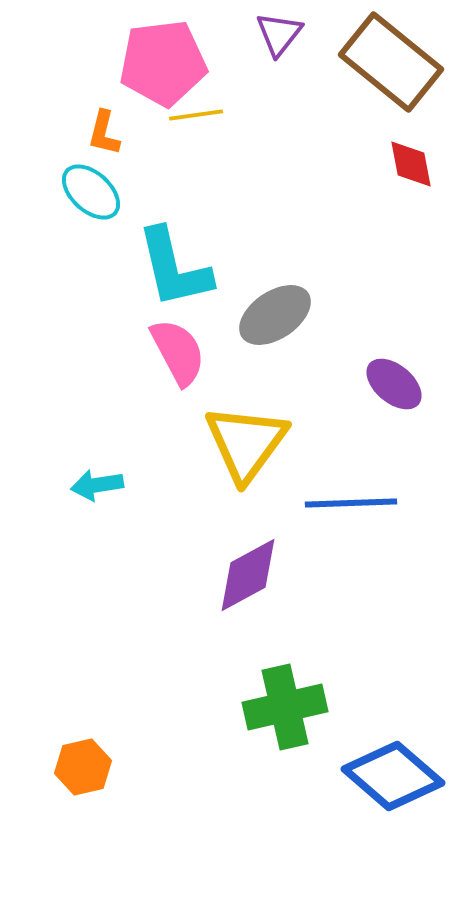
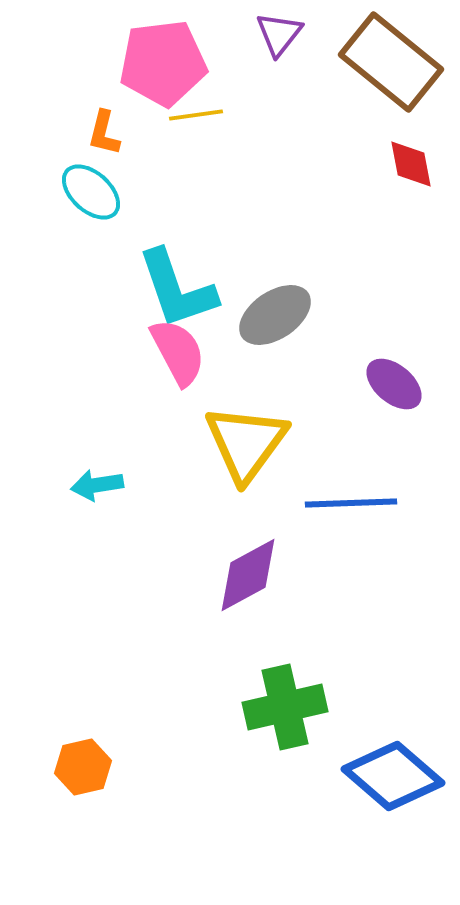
cyan L-shape: moved 3 px right, 21 px down; rotated 6 degrees counterclockwise
